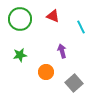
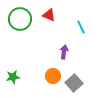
red triangle: moved 4 px left, 1 px up
purple arrow: moved 2 px right, 1 px down; rotated 24 degrees clockwise
green star: moved 7 px left, 22 px down
orange circle: moved 7 px right, 4 px down
